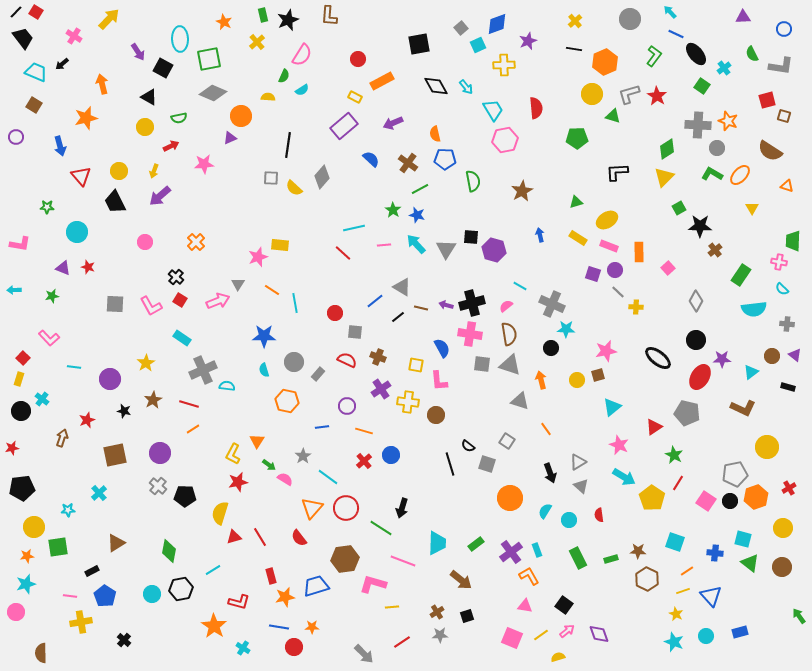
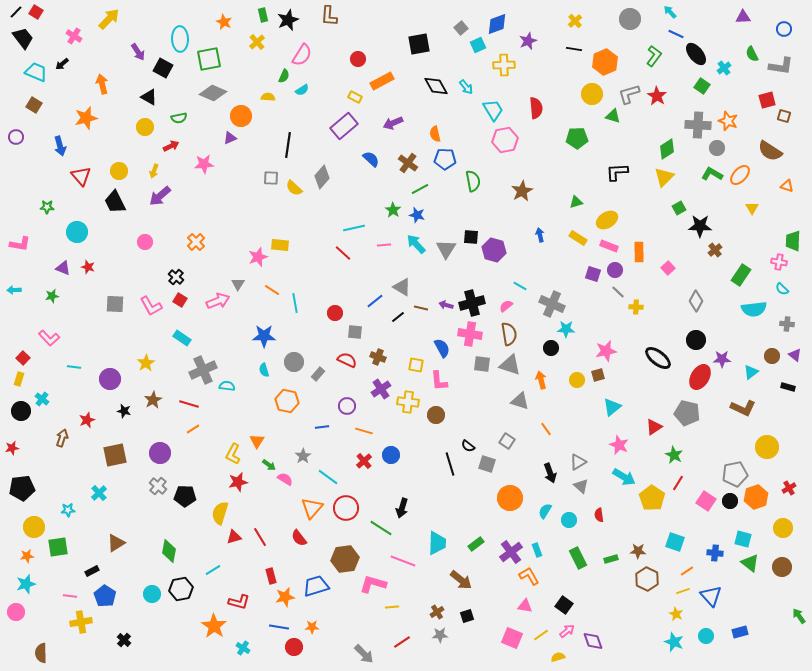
purple diamond at (599, 634): moved 6 px left, 7 px down
